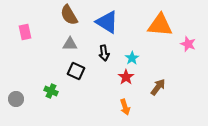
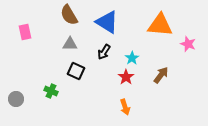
black arrow: moved 1 px up; rotated 42 degrees clockwise
brown arrow: moved 3 px right, 12 px up
